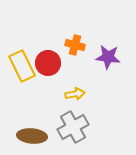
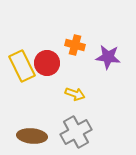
red circle: moved 1 px left
yellow arrow: rotated 30 degrees clockwise
gray cross: moved 3 px right, 5 px down
